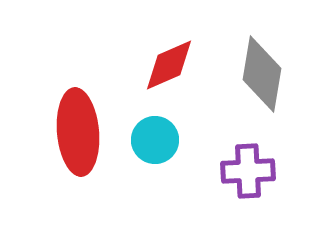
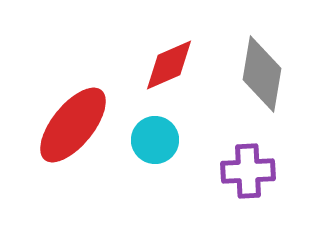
red ellipse: moved 5 px left, 7 px up; rotated 44 degrees clockwise
